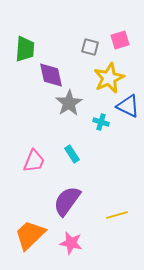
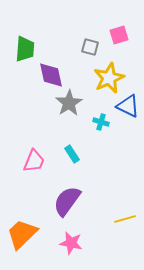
pink square: moved 1 px left, 5 px up
yellow line: moved 8 px right, 4 px down
orange trapezoid: moved 8 px left, 1 px up
